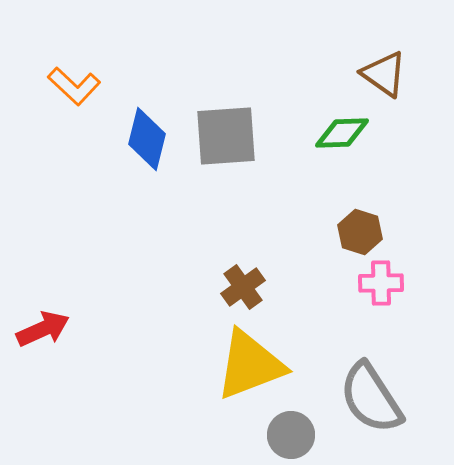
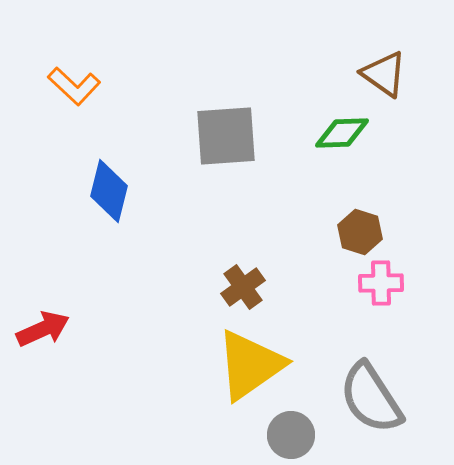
blue diamond: moved 38 px left, 52 px down
yellow triangle: rotated 14 degrees counterclockwise
